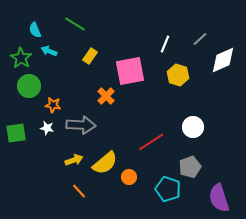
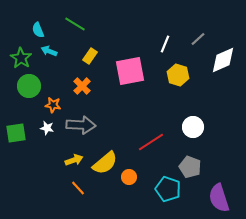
cyan semicircle: moved 3 px right
gray line: moved 2 px left
orange cross: moved 24 px left, 10 px up
gray pentagon: rotated 30 degrees counterclockwise
orange line: moved 1 px left, 3 px up
